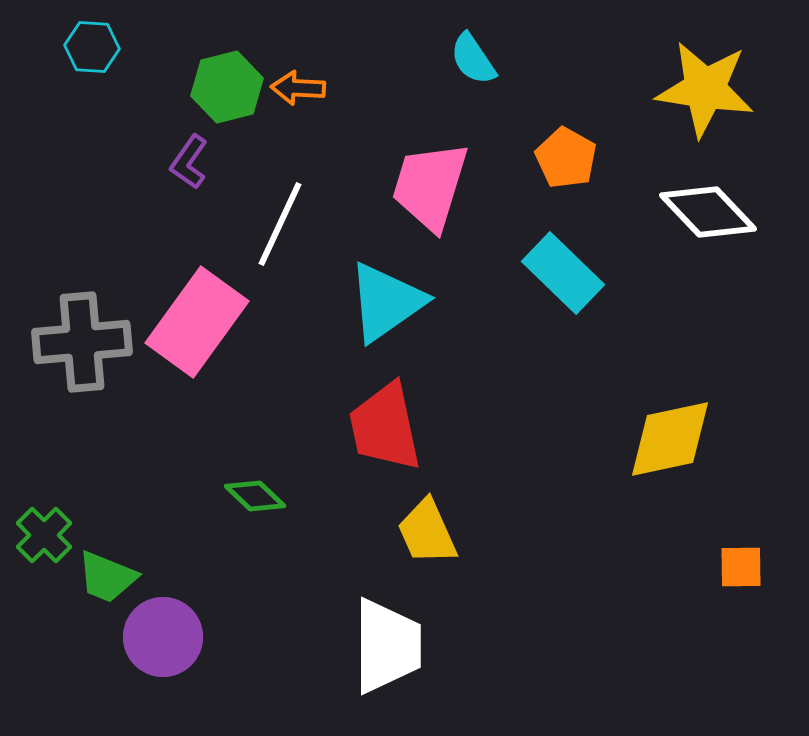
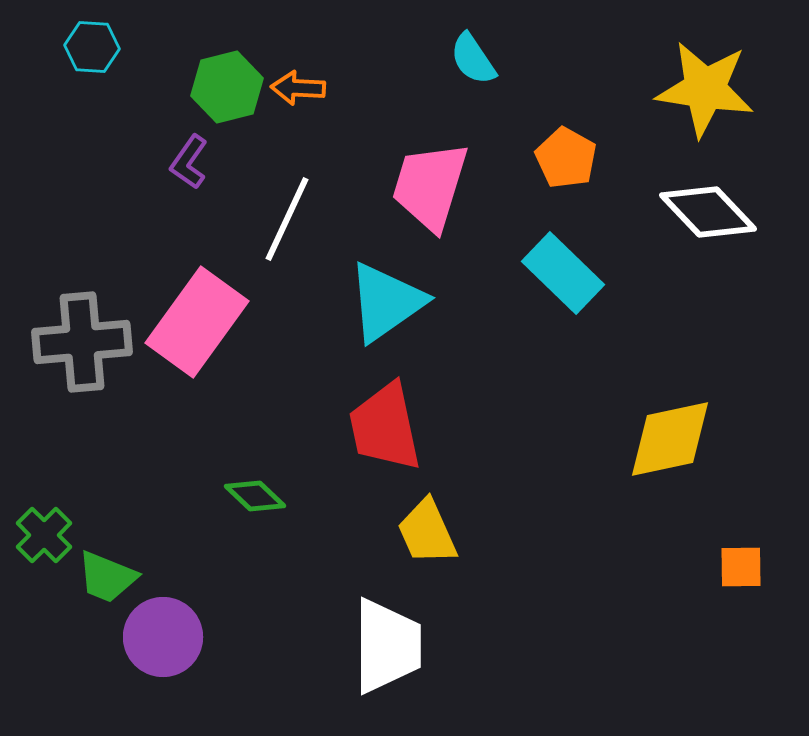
white line: moved 7 px right, 5 px up
